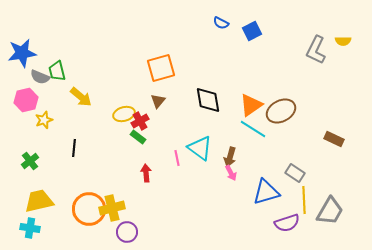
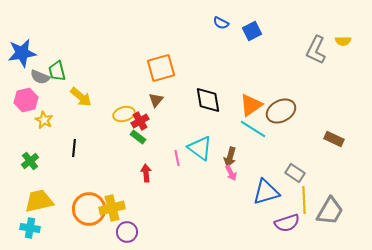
brown triangle: moved 2 px left, 1 px up
yellow star: rotated 24 degrees counterclockwise
